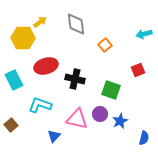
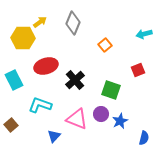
gray diamond: moved 3 px left, 1 px up; rotated 30 degrees clockwise
black cross: moved 1 px down; rotated 36 degrees clockwise
purple circle: moved 1 px right
pink triangle: rotated 10 degrees clockwise
